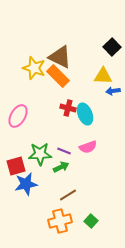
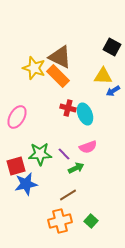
black square: rotated 18 degrees counterclockwise
blue arrow: rotated 24 degrees counterclockwise
pink ellipse: moved 1 px left, 1 px down
purple line: moved 3 px down; rotated 24 degrees clockwise
green arrow: moved 15 px right, 1 px down
